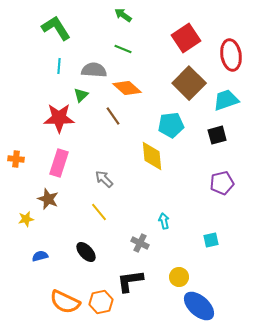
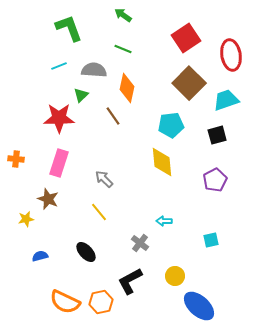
green L-shape: moved 13 px right; rotated 12 degrees clockwise
cyan line: rotated 63 degrees clockwise
orange diamond: rotated 60 degrees clockwise
yellow diamond: moved 10 px right, 6 px down
purple pentagon: moved 7 px left, 3 px up; rotated 15 degrees counterclockwise
cyan arrow: rotated 77 degrees counterclockwise
gray cross: rotated 12 degrees clockwise
yellow circle: moved 4 px left, 1 px up
black L-shape: rotated 20 degrees counterclockwise
